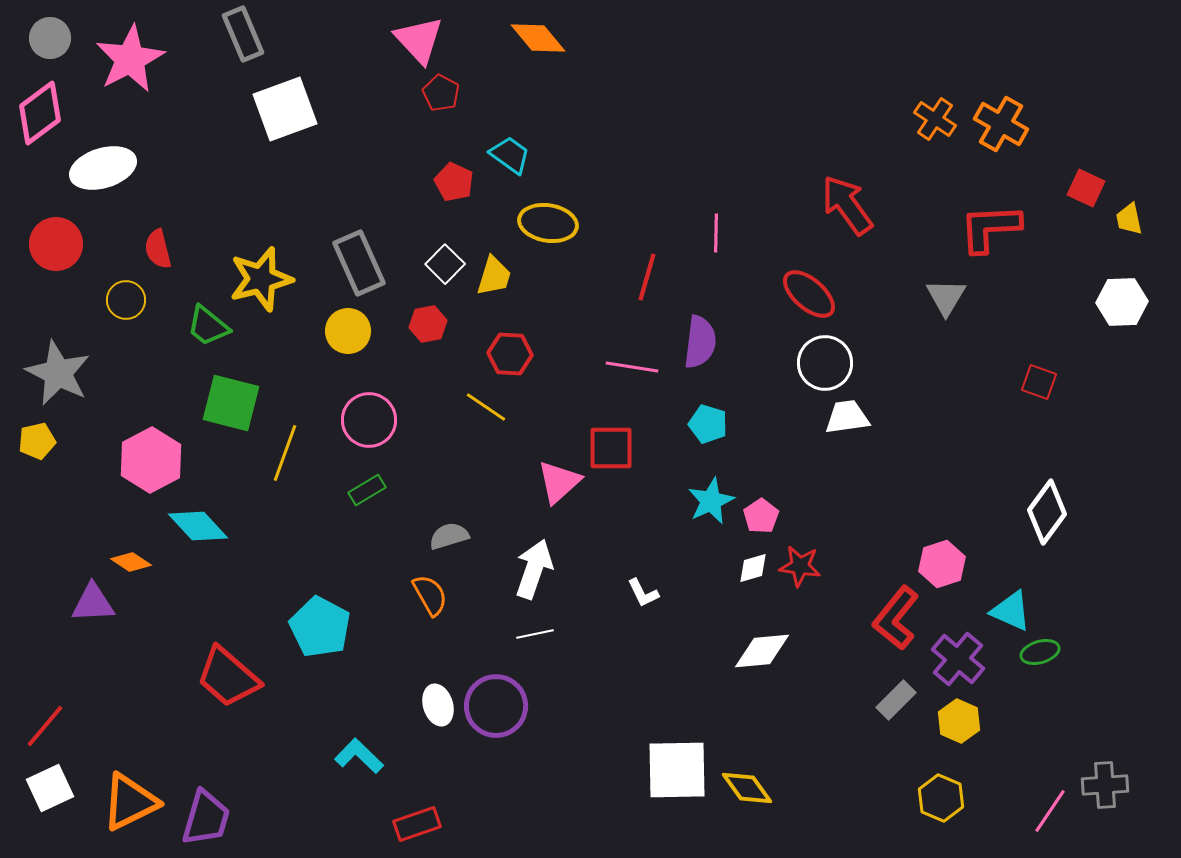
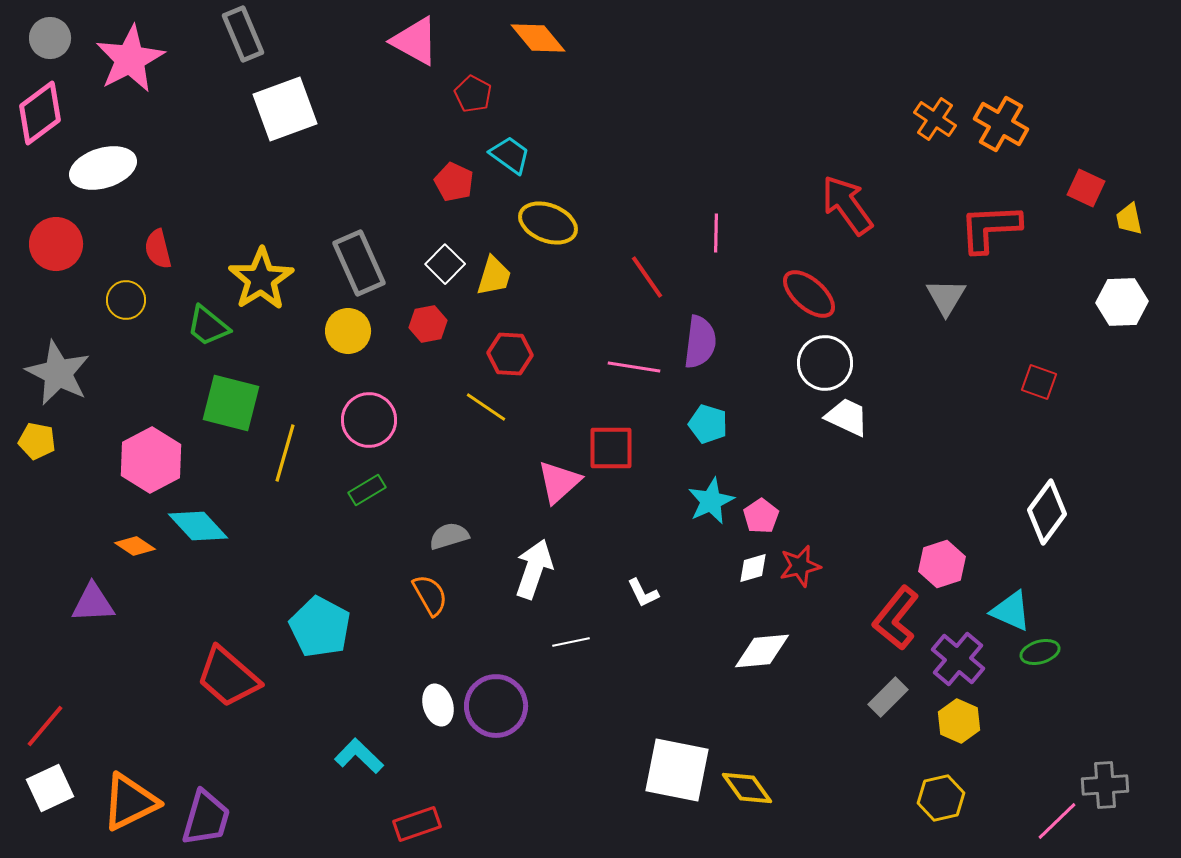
pink triangle at (419, 40): moved 4 px left, 1 px down; rotated 18 degrees counterclockwise
red pentagon at (441, 93): moved 32 px right, 1 px down
yellow ellipse at (548, 223): rotated 12 degrees clockwise
red line at (647, 277): rotated 51 degrees counterclockwise
yellow star at (261, 279): rotated 18 degrees counterclockwise
pink line at (632, 367): moved 2 px right
white trapezoid at (847, 417): rotated 33 degrees clockwise
yellow pentagon at (37, 441): rotated 24 degrees clockwise
yellow line at (285, 453): rotated 4 degrees counterclockwise
orange diamond at (131, 562): moved 4 px right, 16 px up
red star at (800, 566): rotated 21 degrees counterclockwise
white line at (535, 634): moved 36 px right, 8 px down
gray rectangle at (896, 700): moved 8 px left, 3 px up
white square at (677, 770): rotated 12 degrees clockwise
yellow hexagon at (941, 798): rotated 24 degrees clockwise
pink line at (1050, 811): moved 7 px right, 10 px down; rotated 12 degrees clockwise
